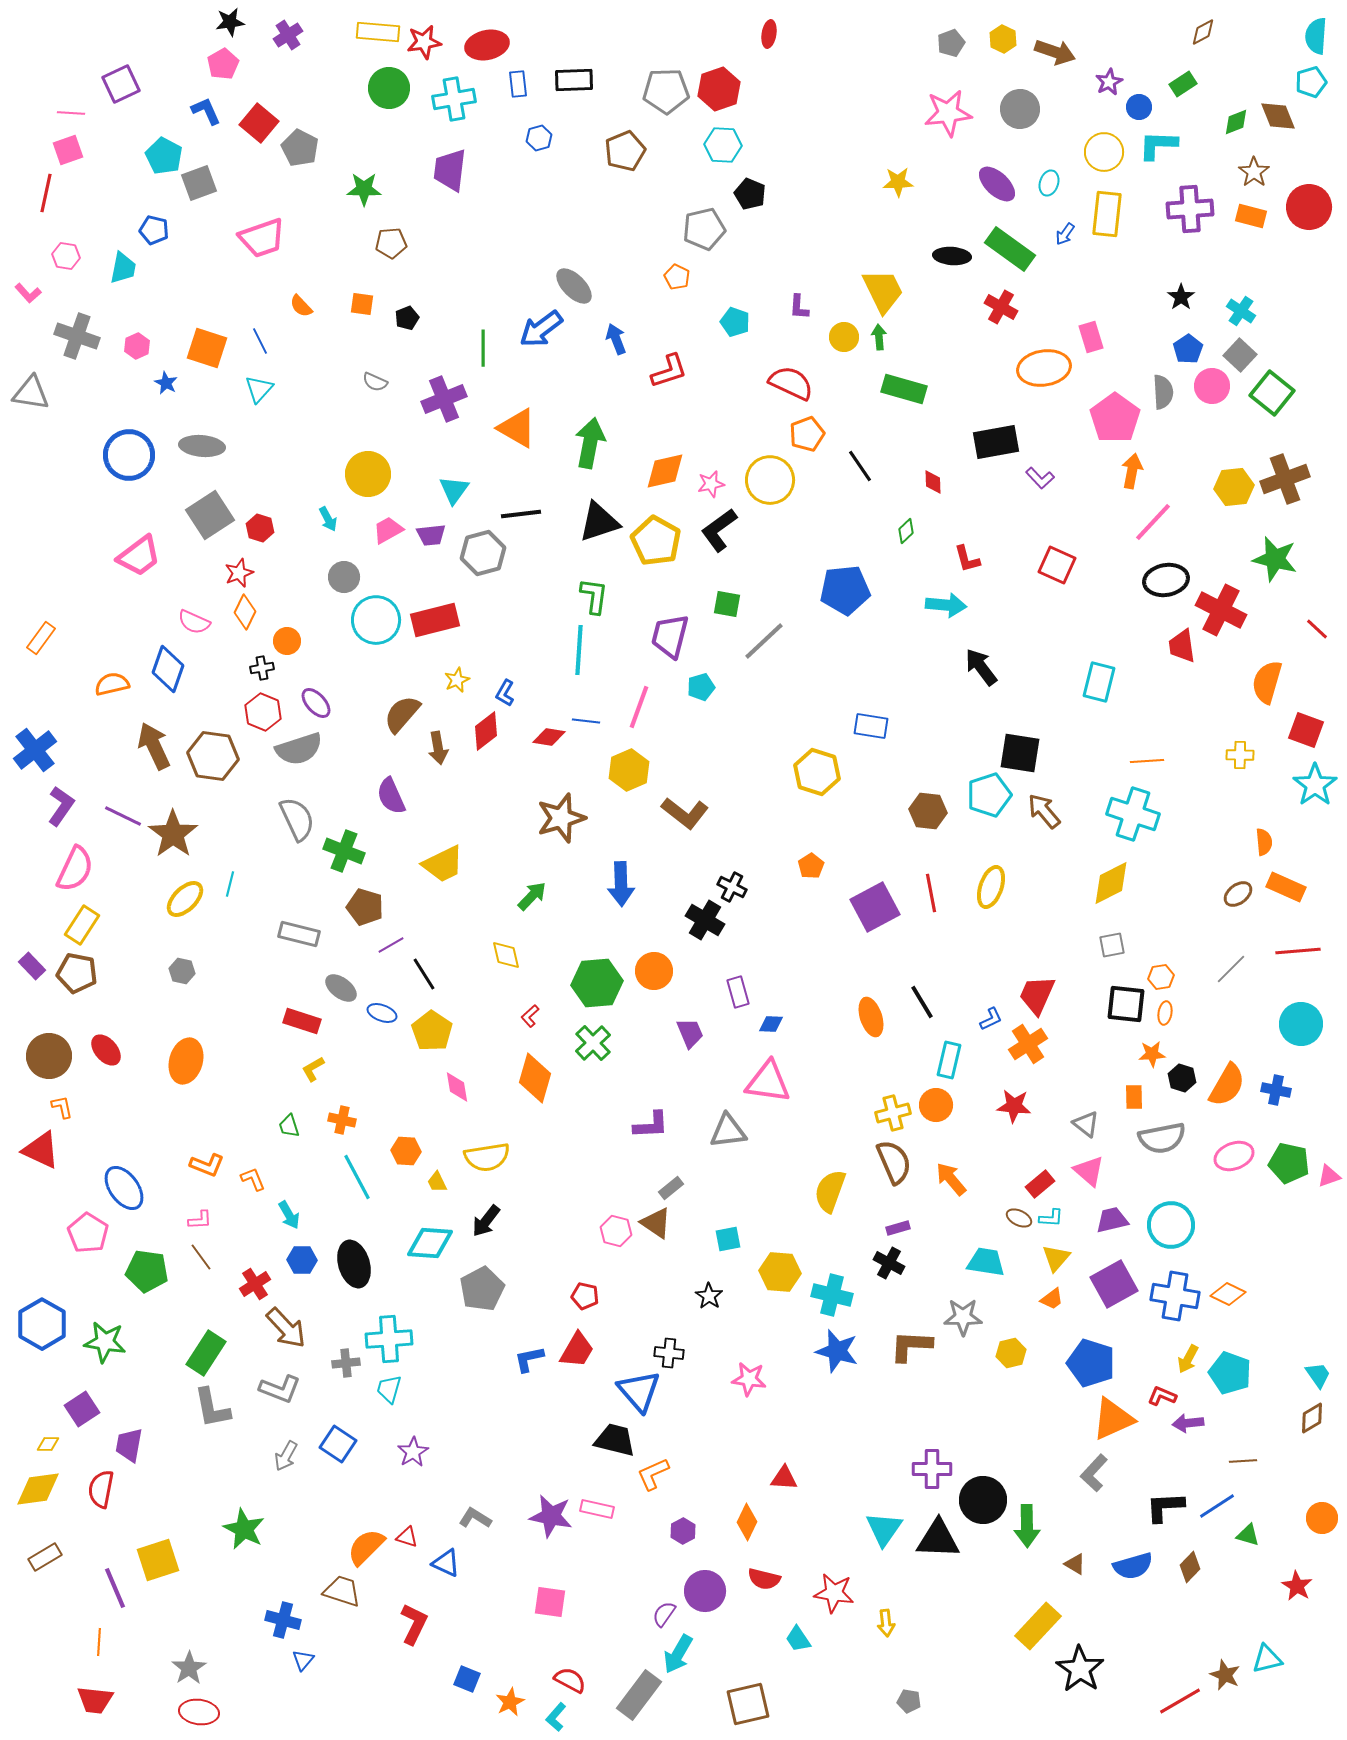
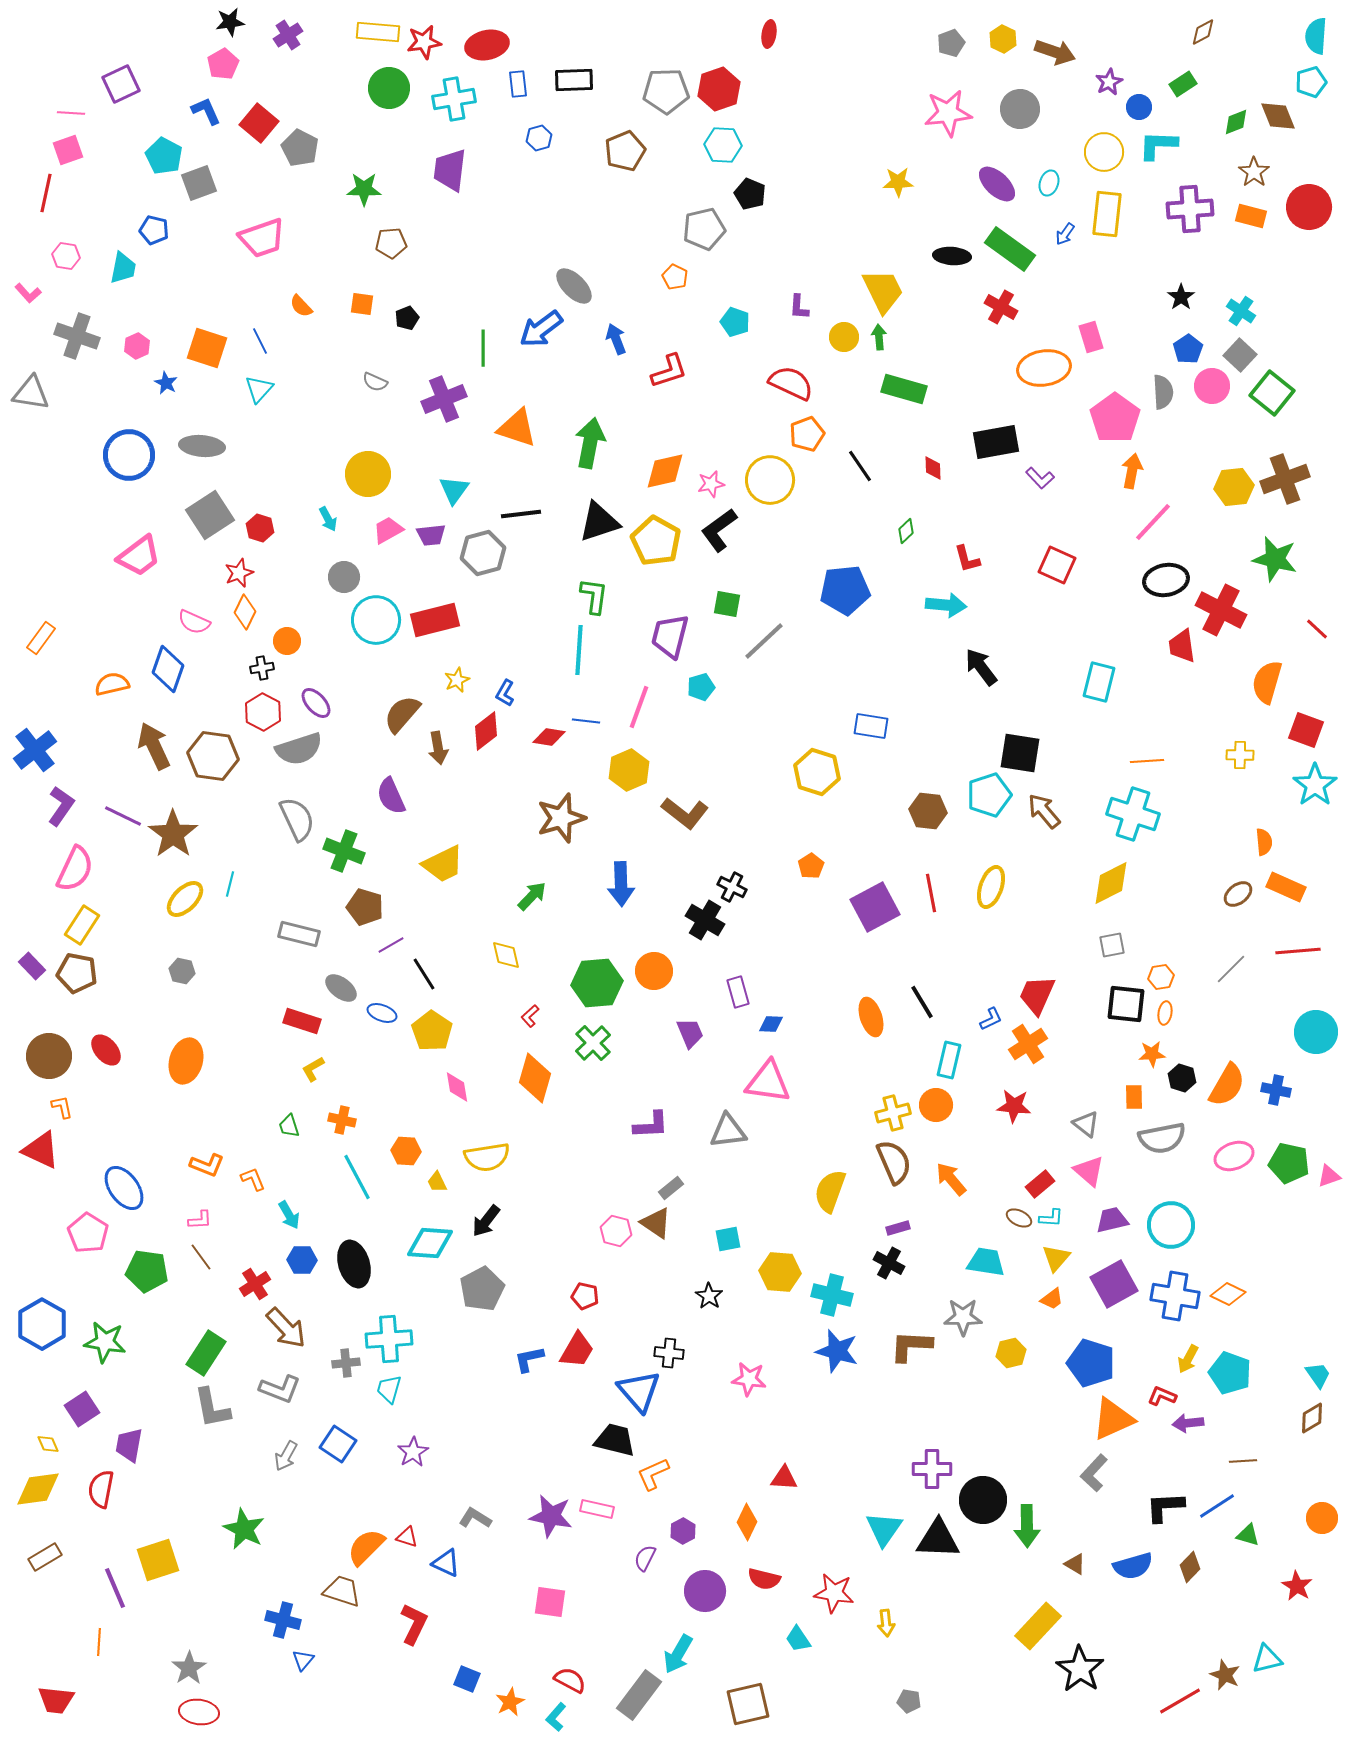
orange pentagon at (677, 277): moved 2 px left
orange triangle at (517, 428): rotated 12 degrees counterclockwise
red diamond at (933, 482): moved 14 px up
red hexagon at (263, 712): rotated 6 degrees clockwise
cyan circle at (1301, 1024): moved 15 px right, 8 px down
yellow diamond at (48, 1444): rotated 65 degrees clockwise
purple semicircle at (664, 1614): moved 19 px left, 56 px up; rotated 8 degrees counterclockwise
red trapezoid at (95, 1700): moved 39 px left
